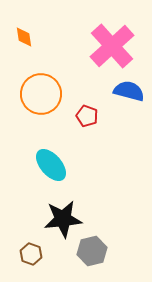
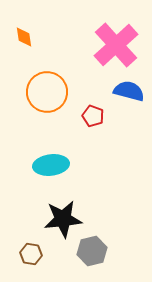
pink cross: moved 4 px right, 1 px up
orange circle: moved 6 px right, 2 px up
red pentagon: moved 6 px right
cyan ellipse: rotated 56 degrees counterclockwise
brown hexagon: rotated 10 degrees counterclockwise
